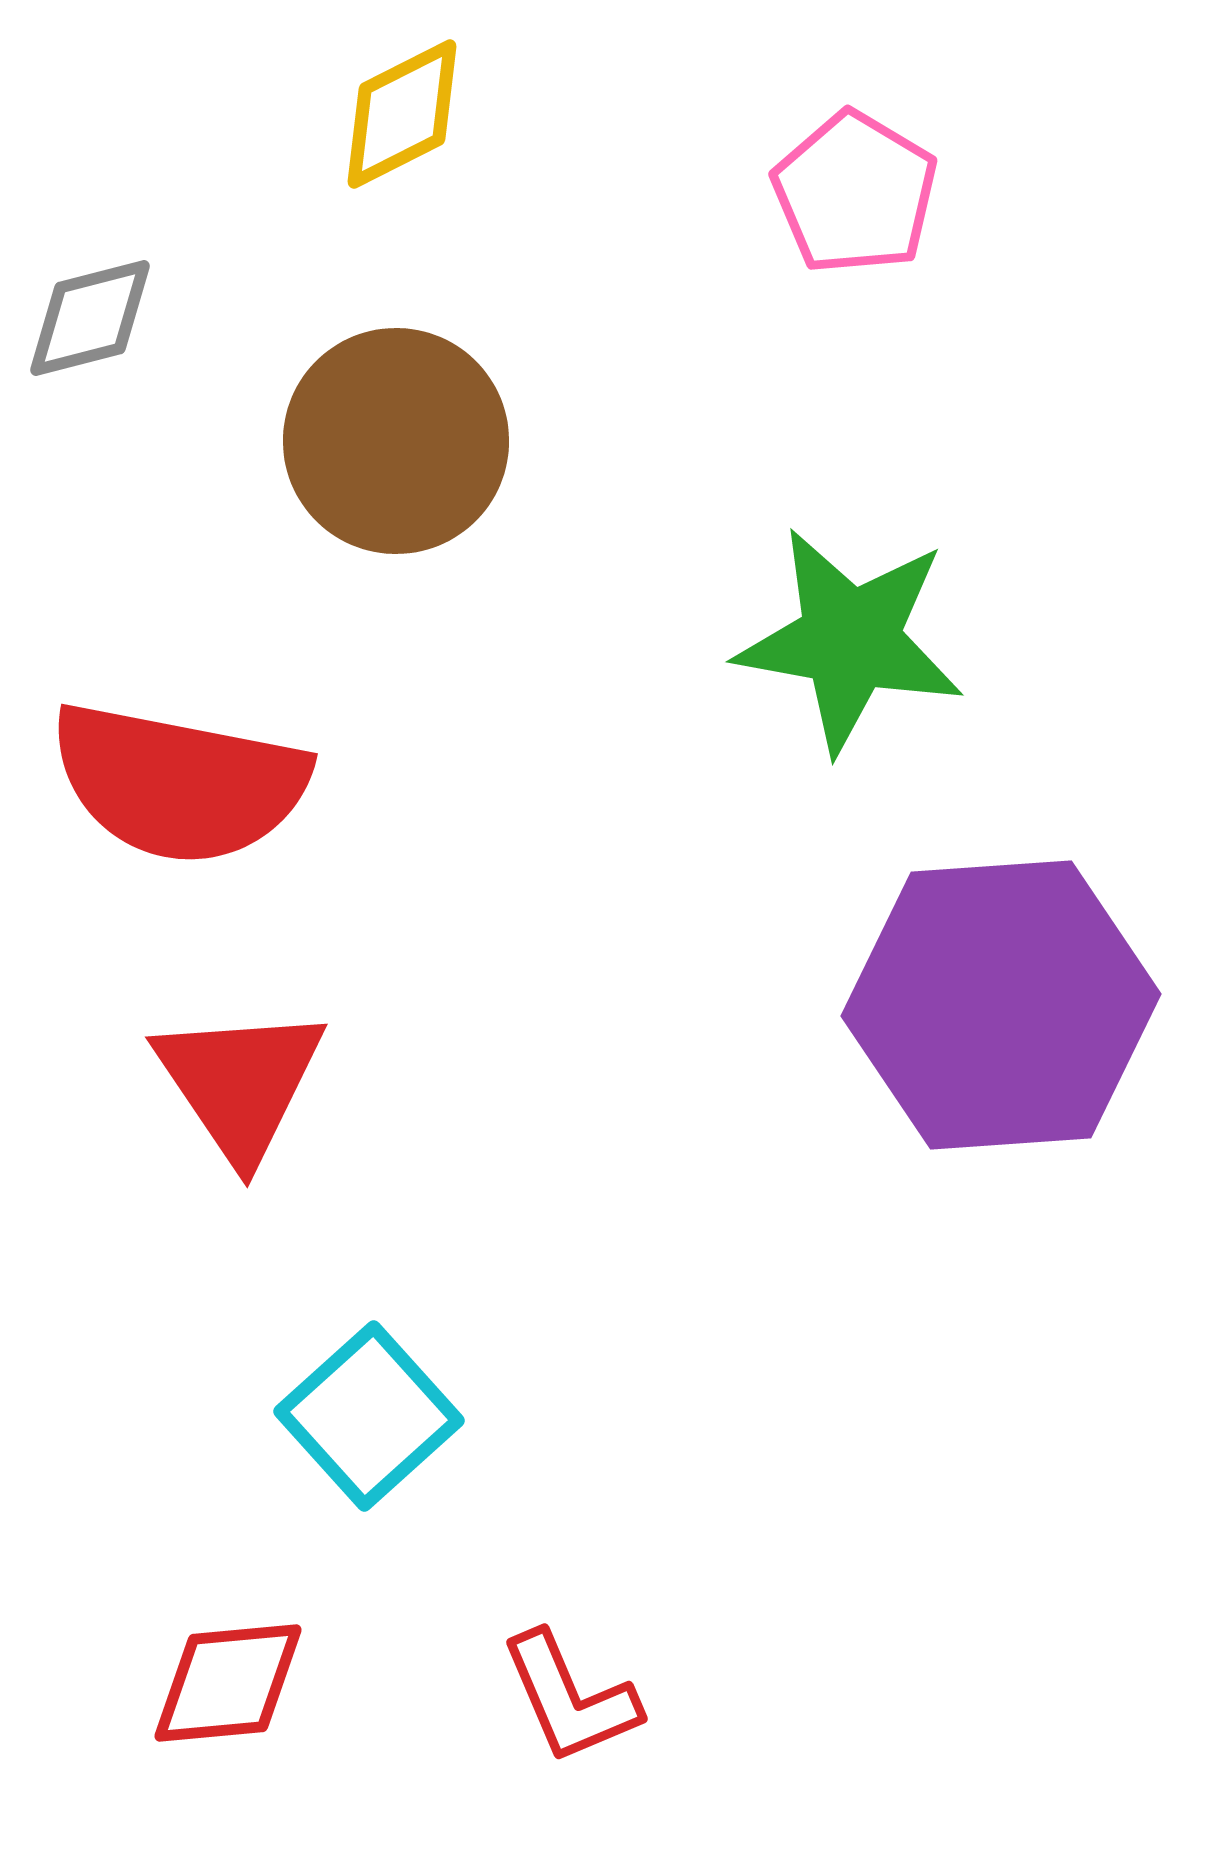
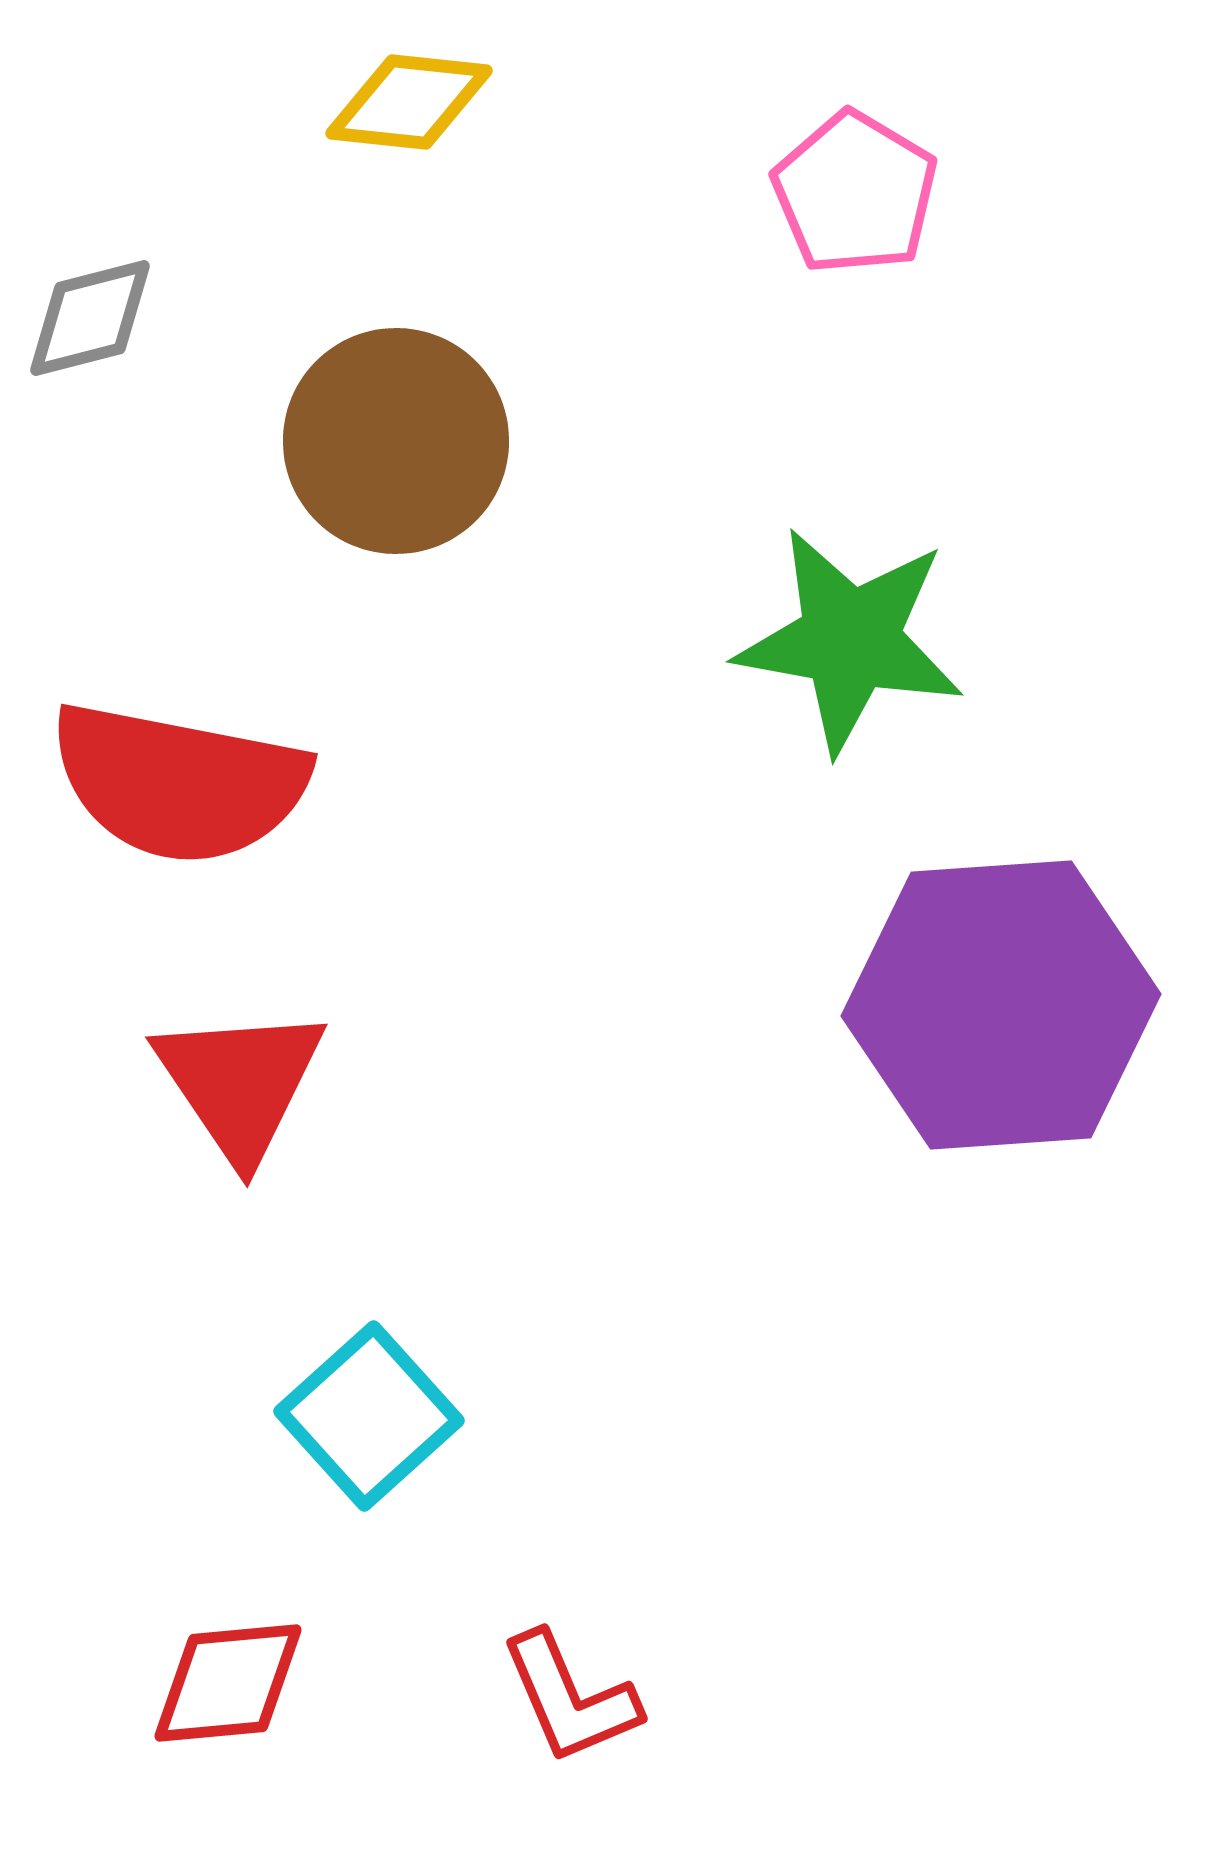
yellow diamond: moved 7 px right, 12 px up; rotated 33 degrees clockwise
